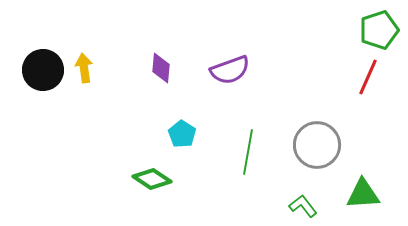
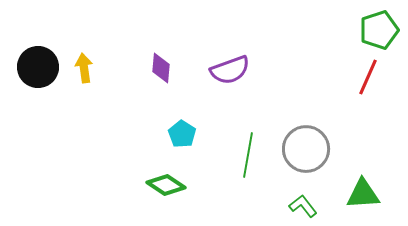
black circle: moved 5 px left, 3 px up
gray circle: moved 11 px left, 4 px down
green line: moved 3 px down
green diamond: moved 14 px right, 6 px down
